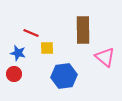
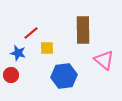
red line: rotated 63 degrees counterclockwise
pink triangle: moved 1 px left, 3 px down
red circle: moved 3 px left, 1 px down
